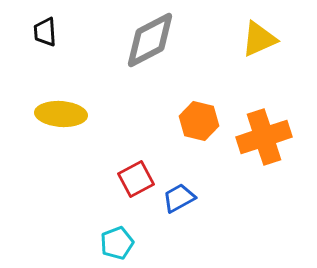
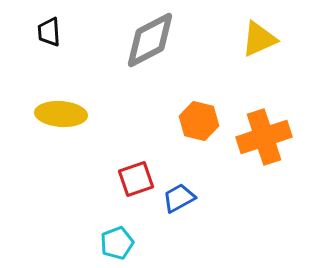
black trapezoid: moved 4 px right
red square: rotated 9 degrees clockwise
